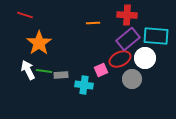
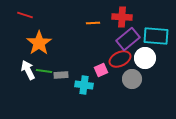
red cross: moved 5 px left, 2 px down
